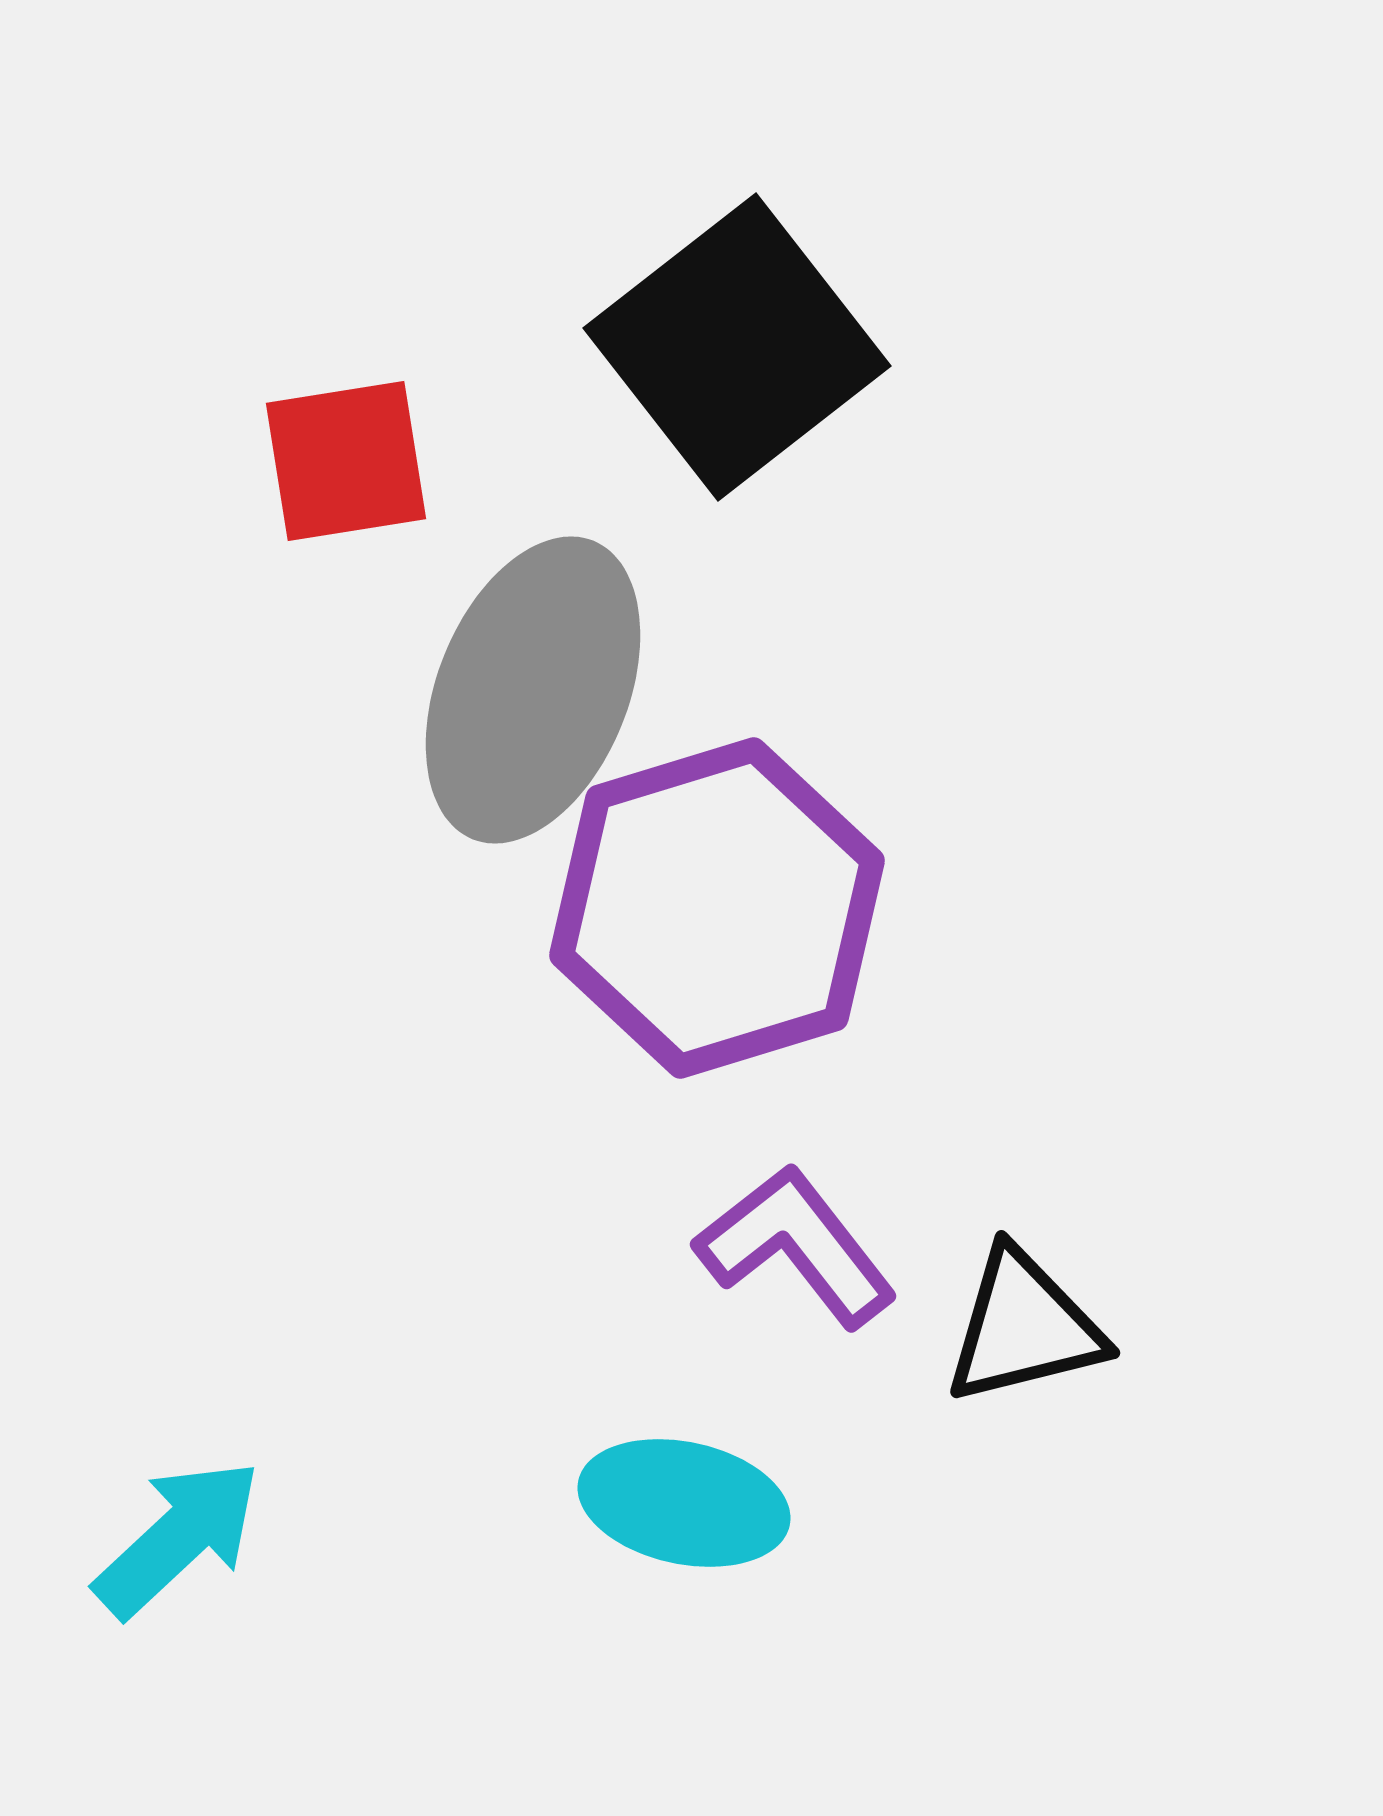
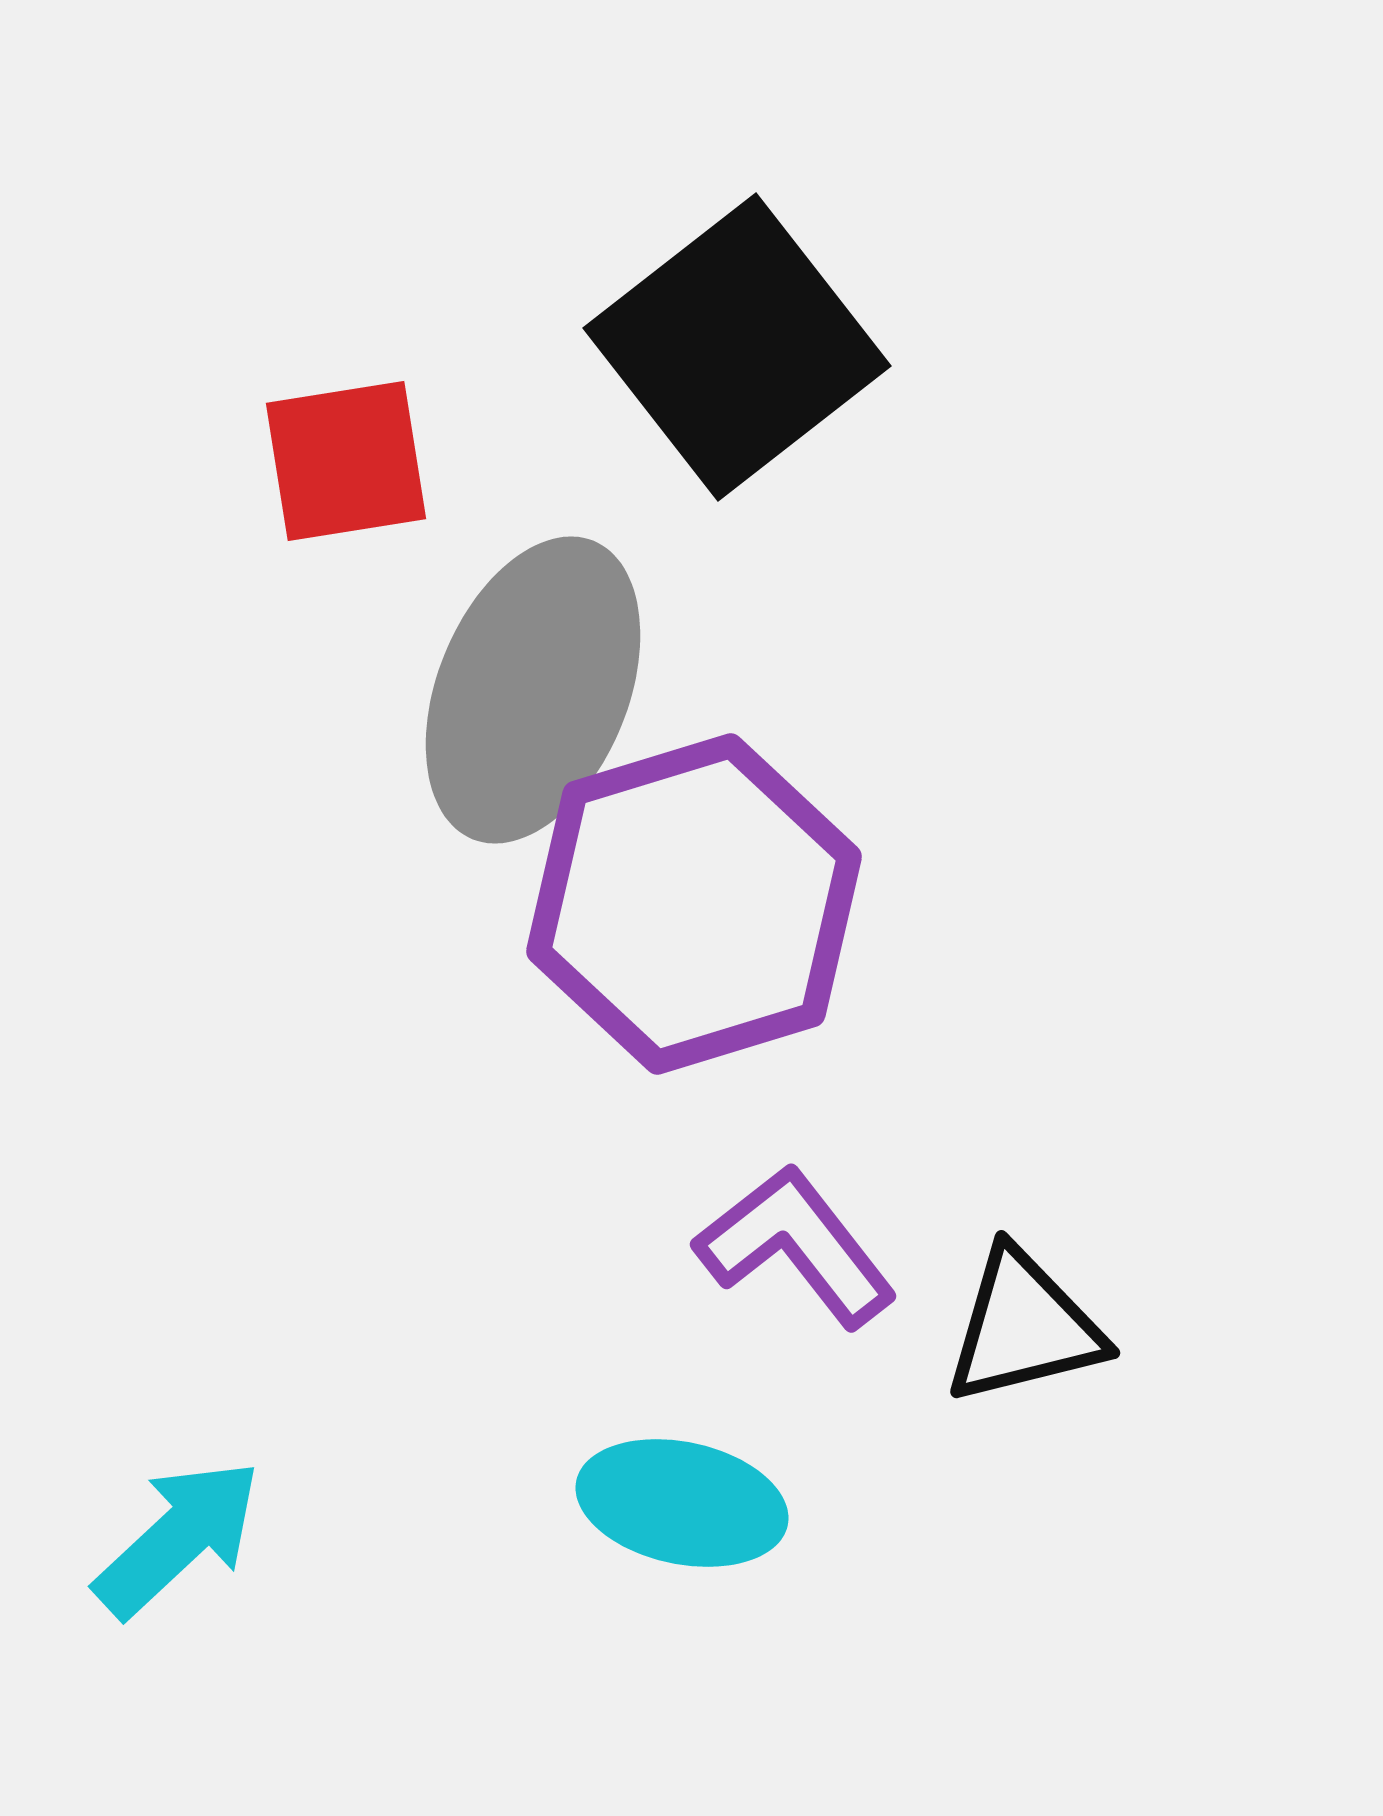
purple hexagon: moved 23 px left, 4 px up
cyan ellipse: moved 2 px left
